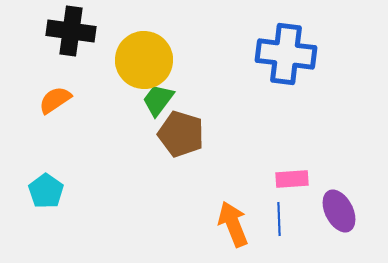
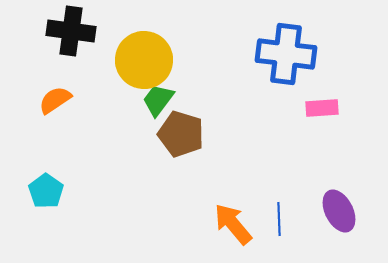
pink rectangle: moved 30 px right, 71 px up
orange arrow: rotated 18 degrees counterclockwise
